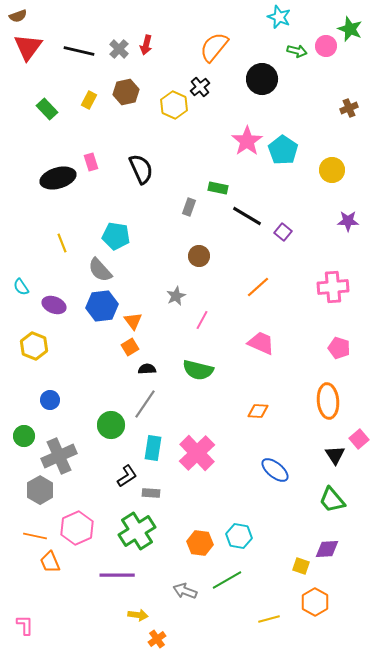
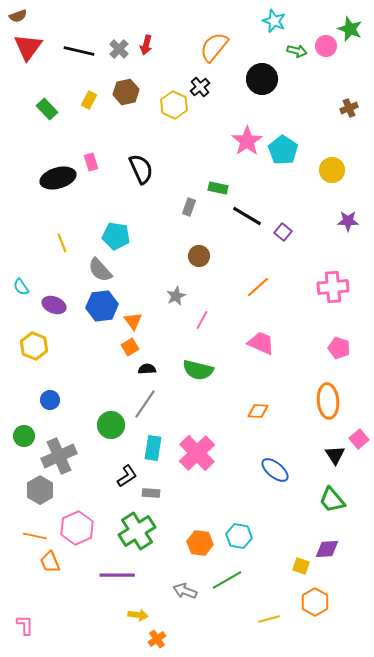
cyan star at (279, 17): moved 5 px left, 4 px down
